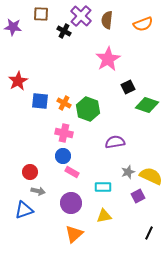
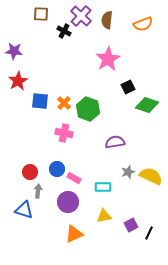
purple star: moved 1 px right, 24 px down
orange cross: rotated 16 degrees clockwise
blue circle: moved 6 px left, 13 px down
pink rectangle: moved 2 px right, 6 px down
gray arrow: rotated 96 degrees counterclockwise
purple square: moved 7 px left, 29 px down
purple circle: moved 3 px left, 1 px up
blue triangle: rotated 36 degrees clockwise
orange triangle: rotated 18 degrees clockwise
